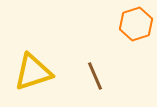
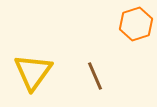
yellow triangle: rotated 36 degrees counterclockwise
